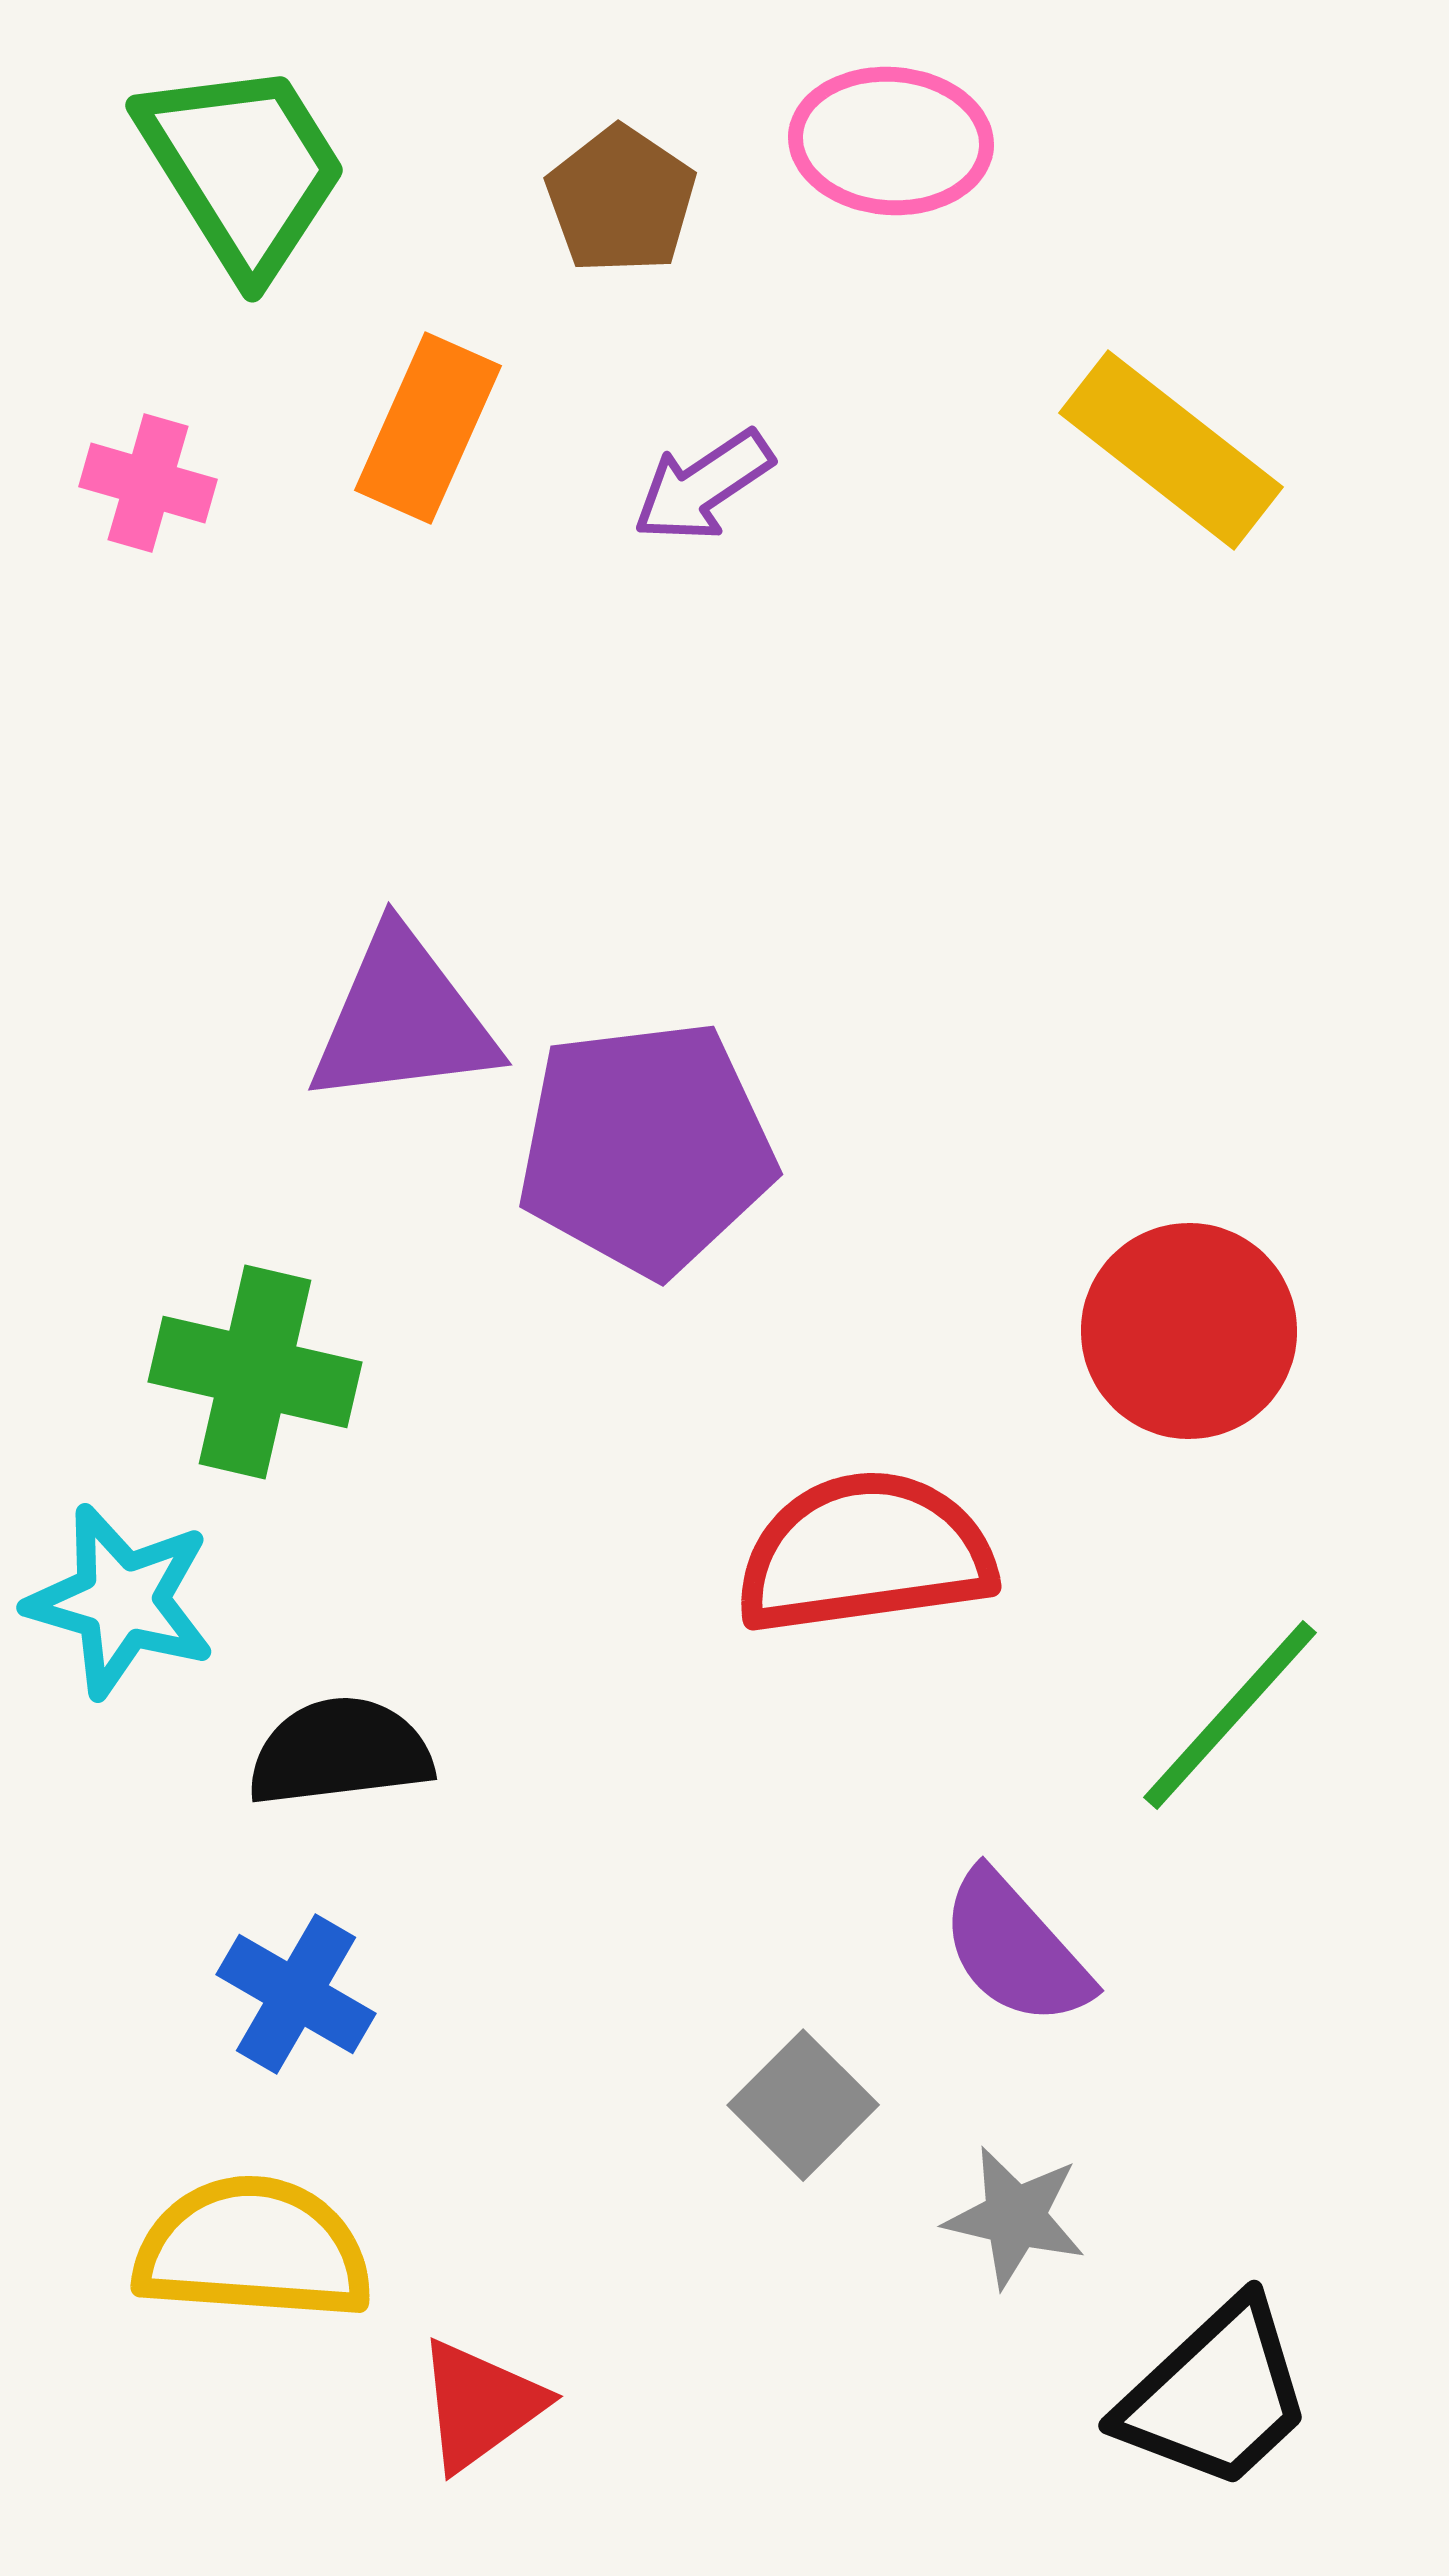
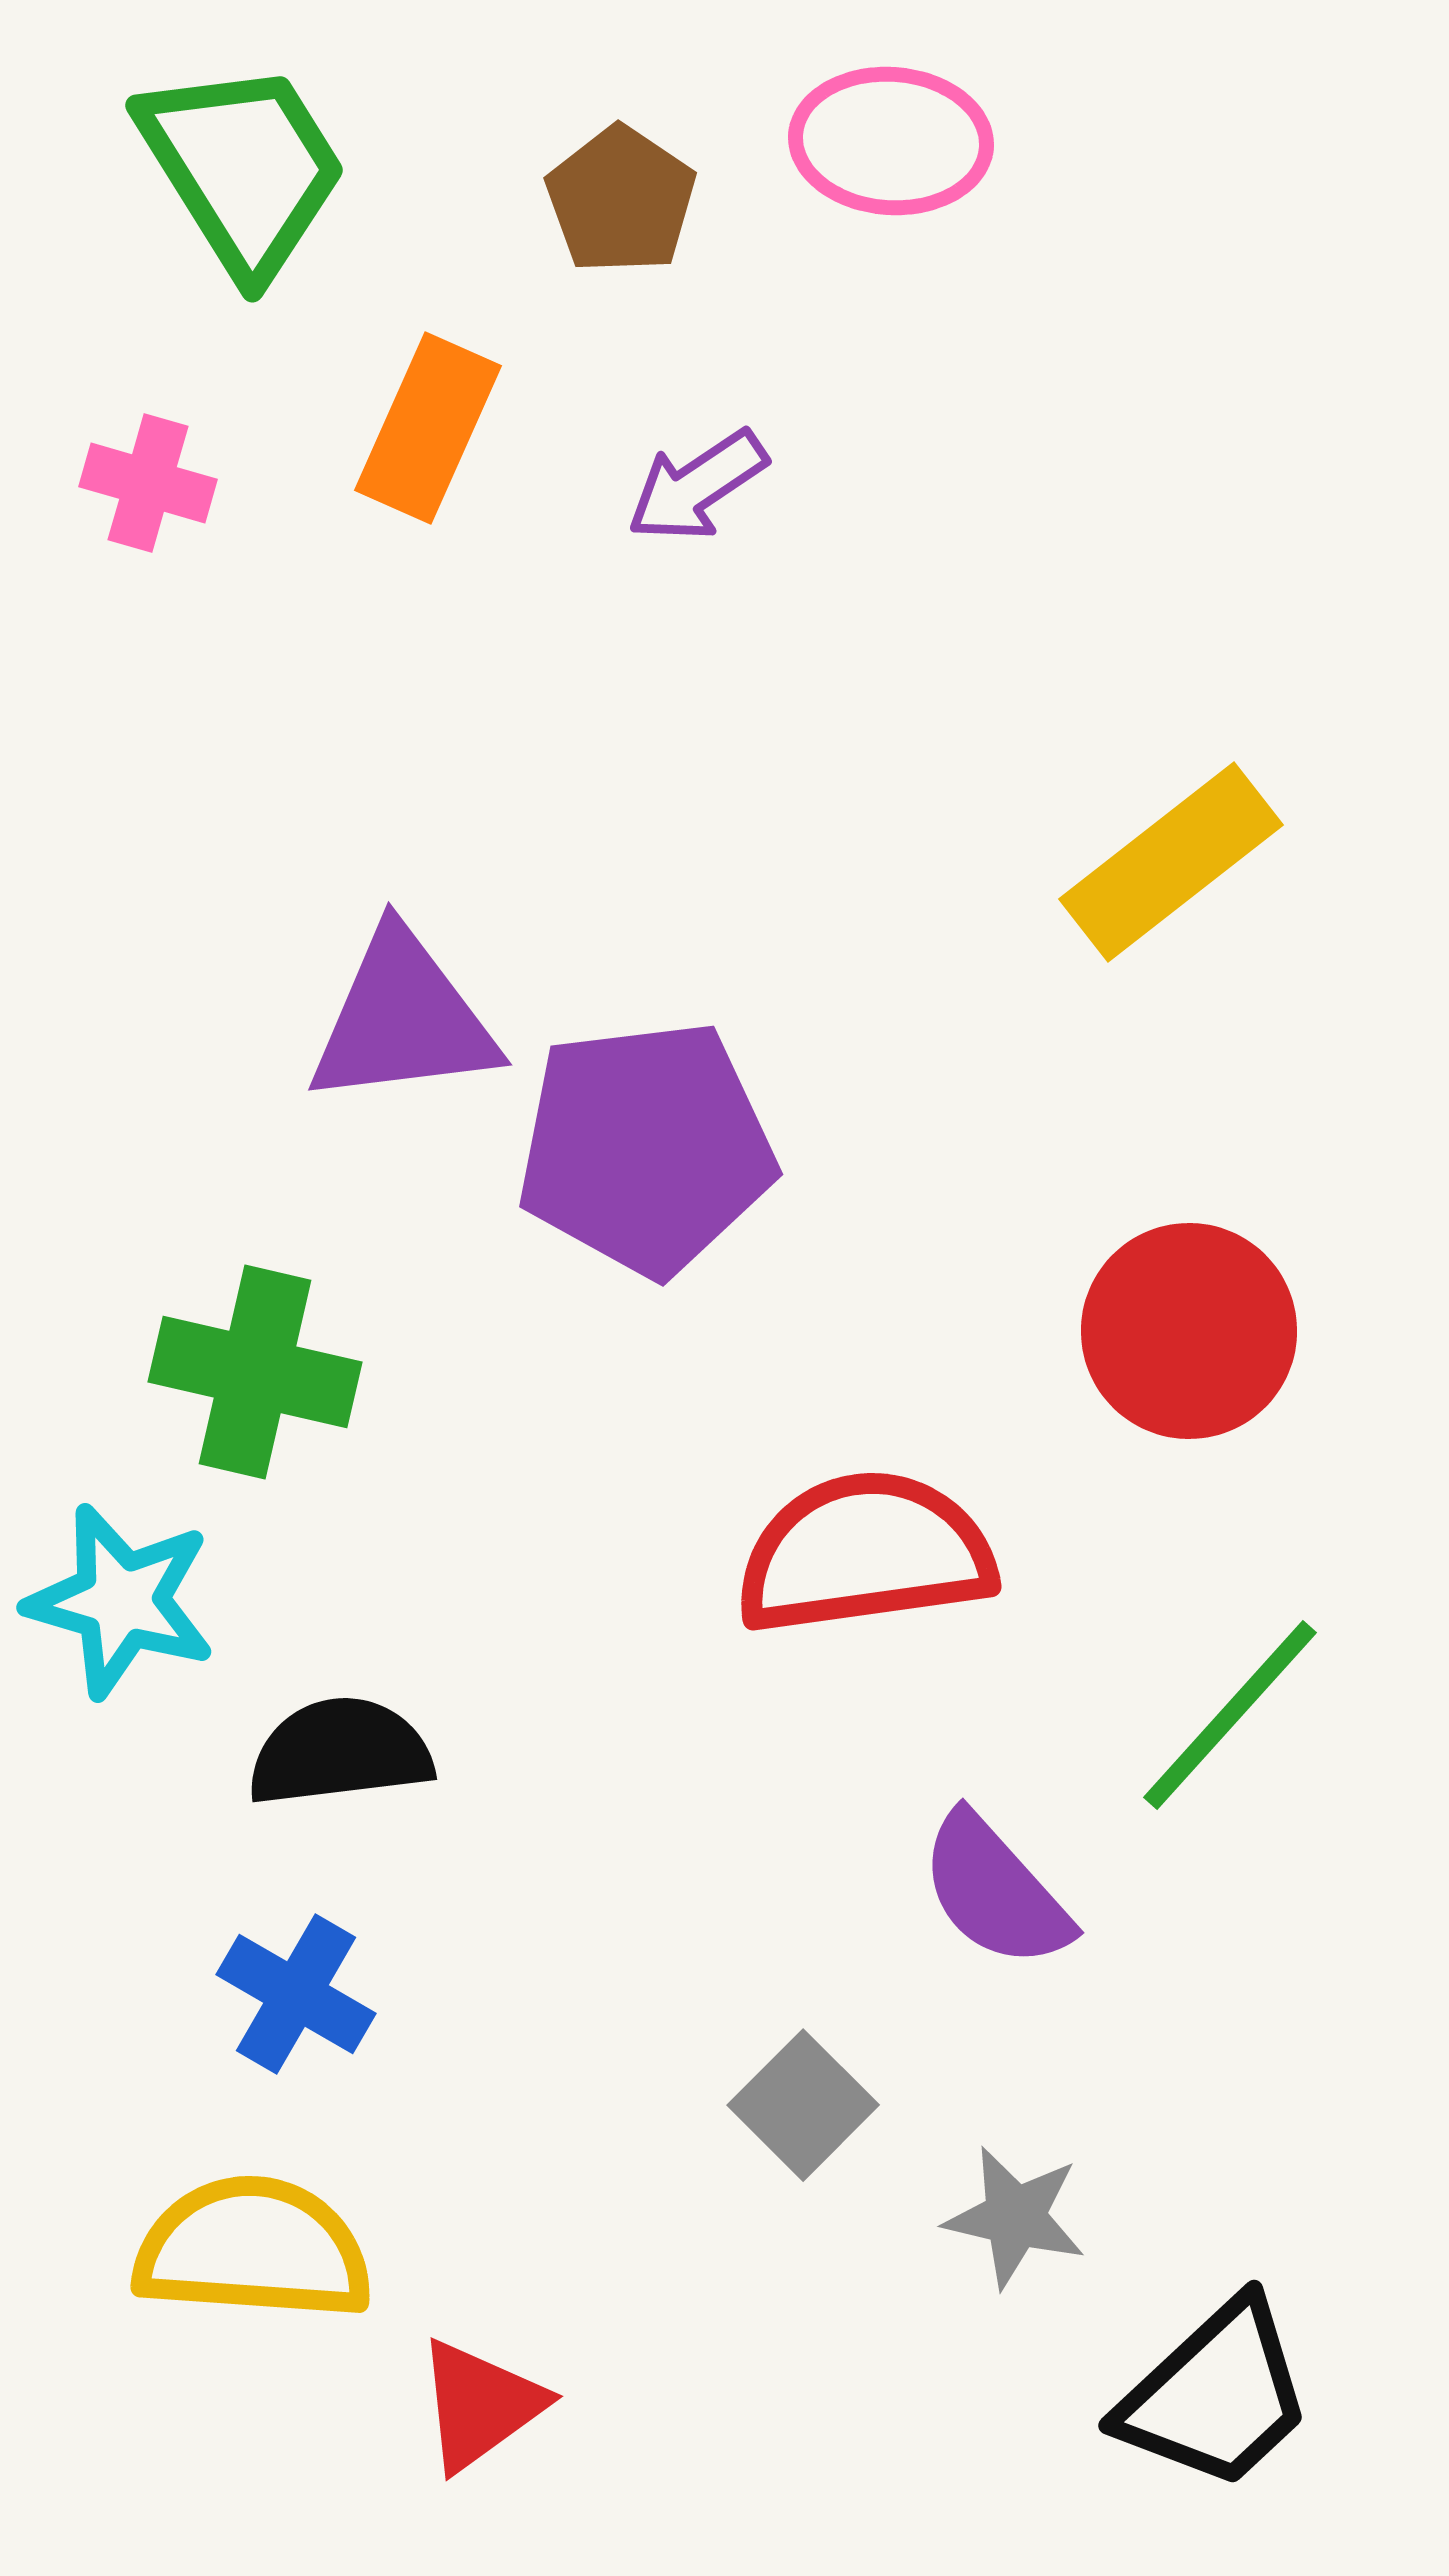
yellow rectangle: moved 412 px down; rotated 76 degrees counterclockwise
purple arrow: moved 6 px left
purple semicircle: moved 20 px left, 58 px up
